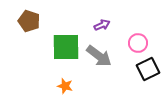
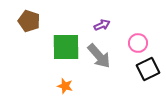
gray arrow: rotated 12 degrees clockwise
